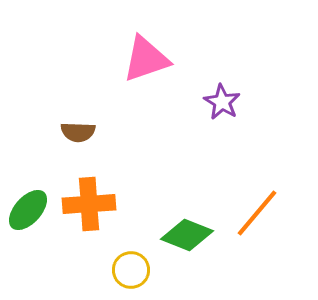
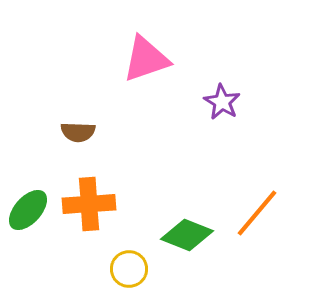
yellow circle: moved 2 px left, 1 px up
